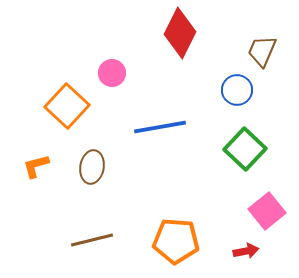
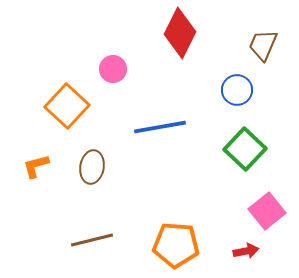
brown trapezoid: moved 1 px right, 6 px up
pink circle: moved 1 px right, 4 px up
orange pentagon: moved 4 px down
